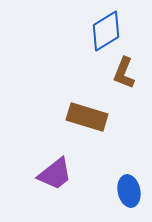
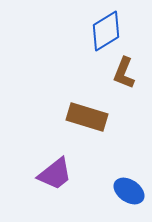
blue ellipse: rotated 44 degrees counterclockwise
